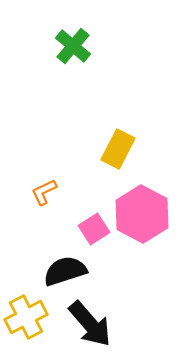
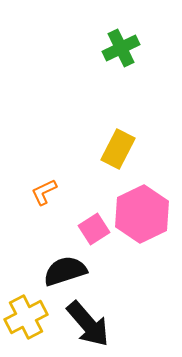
green cross: moved 48 px right, 2 px down; rotated 24 degrees clockwise
pink hexagon: rotated 6 degrees clockwise
black arrow: moved 2 px left
